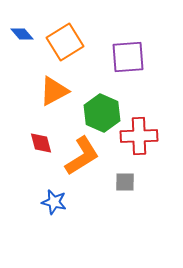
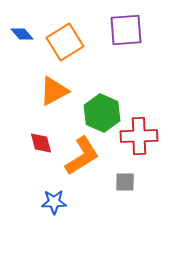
purple square: moved 2 px left, 27 px up
blue star: rotated 15 degrees counterclockwise
